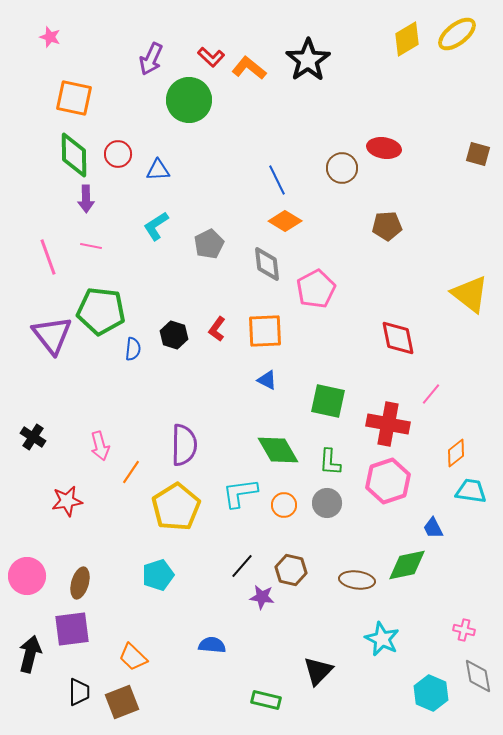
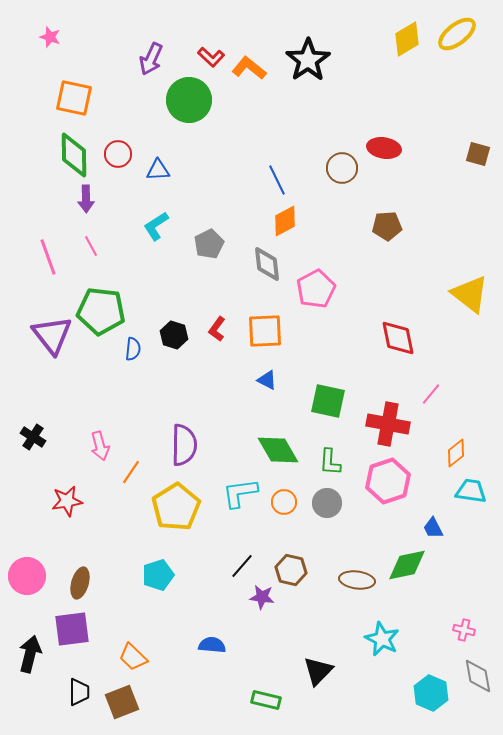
orange diamond at (285, 221): rotated 60 degrees counterclockwise
pink line at (91, 246): rotated 50 degrees clockwise
orange circle at (284, 505): moved 3 px up
